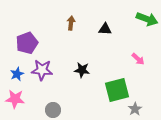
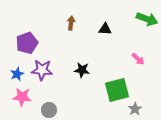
pink star: moved 7 px right, 2 px up
gray circle: moved 4 px left
